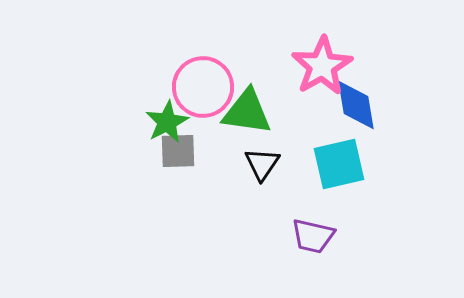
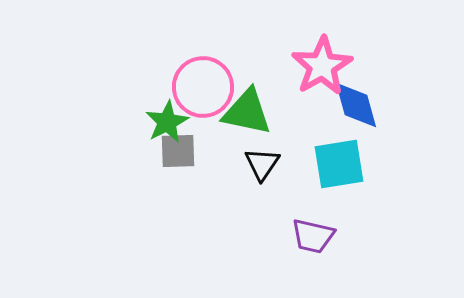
blue diamond: rotated 6 degrees counterclockwise
green triangle: rotated 4 degrees clockwise
cyan square: rotated 4 degrees clockwise
